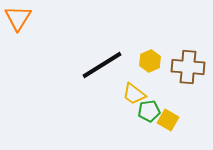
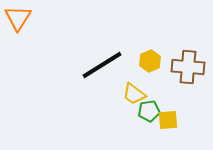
yellow square: rotated 35 degrees counterclockwise
